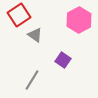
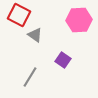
red square: rotated 30 degrees counterclockwise
pink hexagon: rotated 25 degrees clockwise
gray line: moved 2 px left, 3 px up
